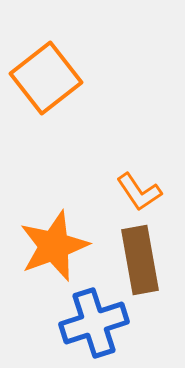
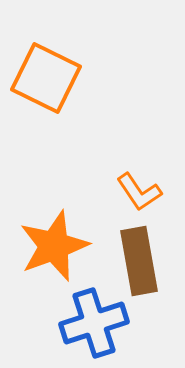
orange square: rotated 26 degrees counterclockwise
brown rectangle: moved 1 px left, 1 px down
